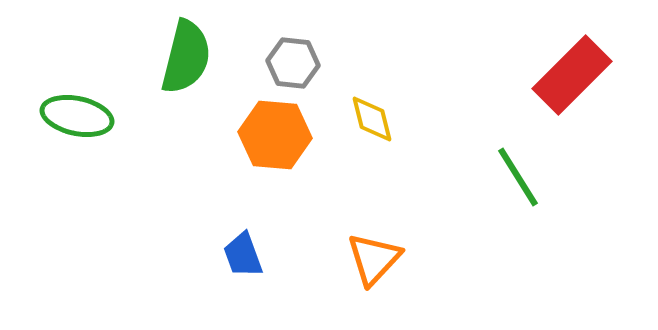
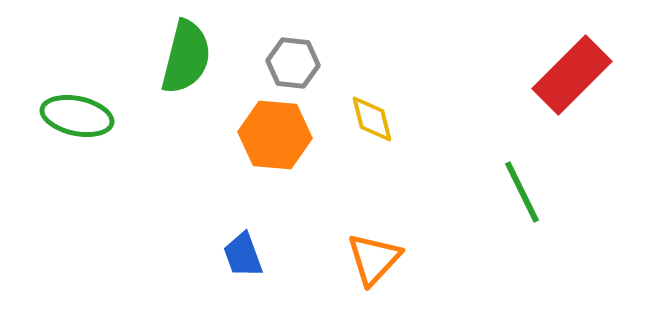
green line: moved 4 px right, 15 px down; rotated 6 degrees clockwise
